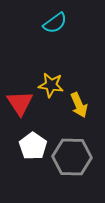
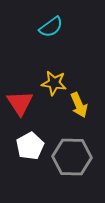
cyan semicircle: moved 4 px left, 4 px down
yellow star: moved 3 px right, 2 px up
white pentagon: moved 3 px left; rotated 8 degrees clockwise
